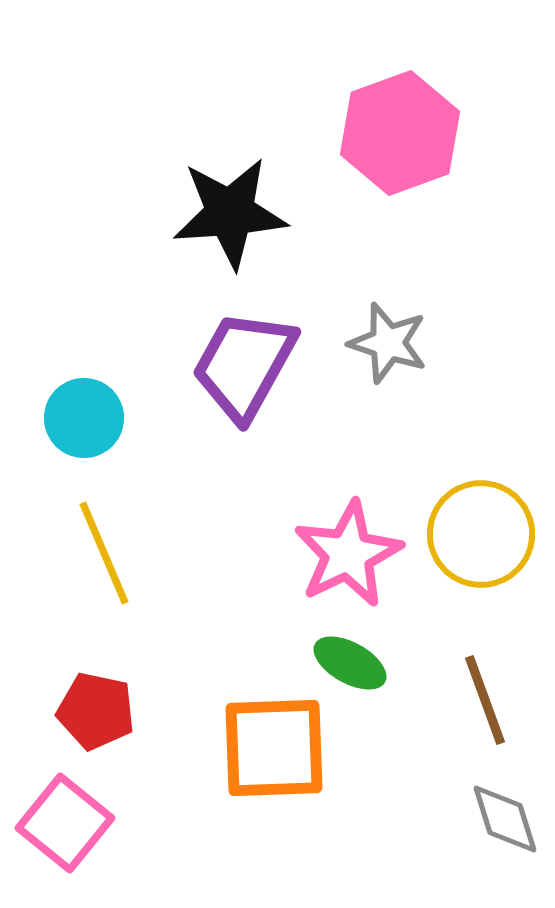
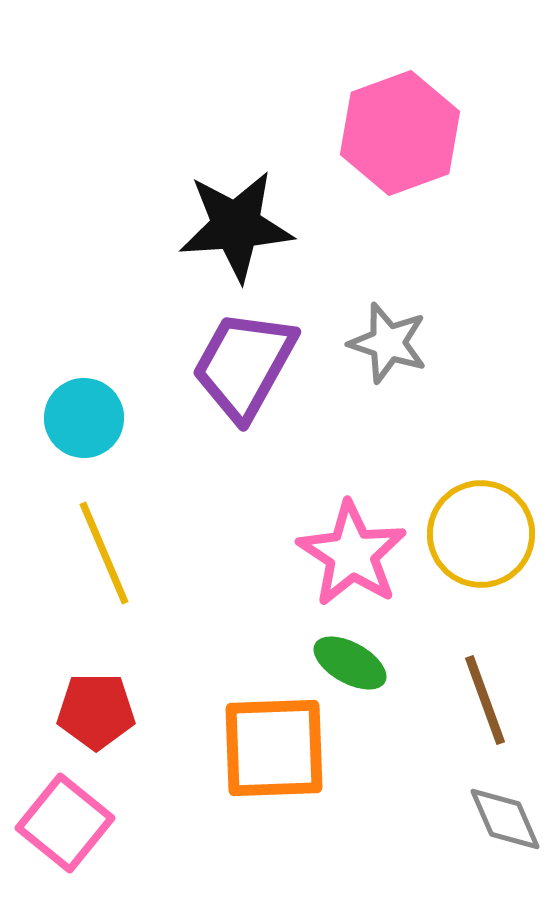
black star: moved 6 px right, 13 px down
pink star: moved 4 px right; rotated 13 degrees counterclockwise
red pentagon: rotated 12 degrees counterclockwise
gray diamond: rotated 6 degrees counterclockwise
